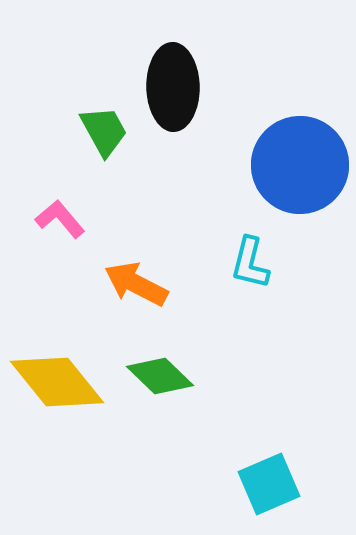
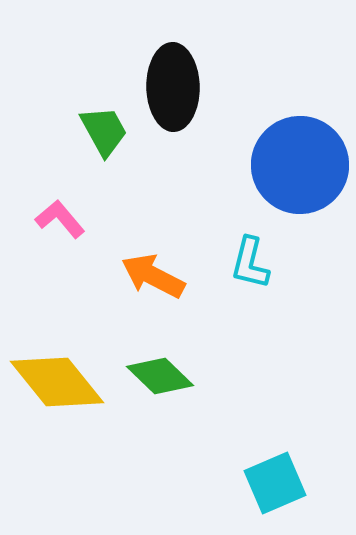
orange arrow: moved 17 px right, 8 px up
cyan square: moved 6 px right, 1 px up
